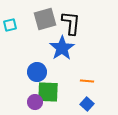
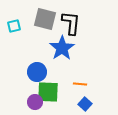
gray square: rotated 30 degrees clockwise
cyan square: moved 4 px right, 1 px down
orange line: moved 7 px left, 3 px down
blue square: moved 2 px left
